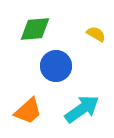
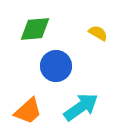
yellow semicircle: moved 2 px right, 1 px up
cyan arrow: moved 1 px left, 2 px up
